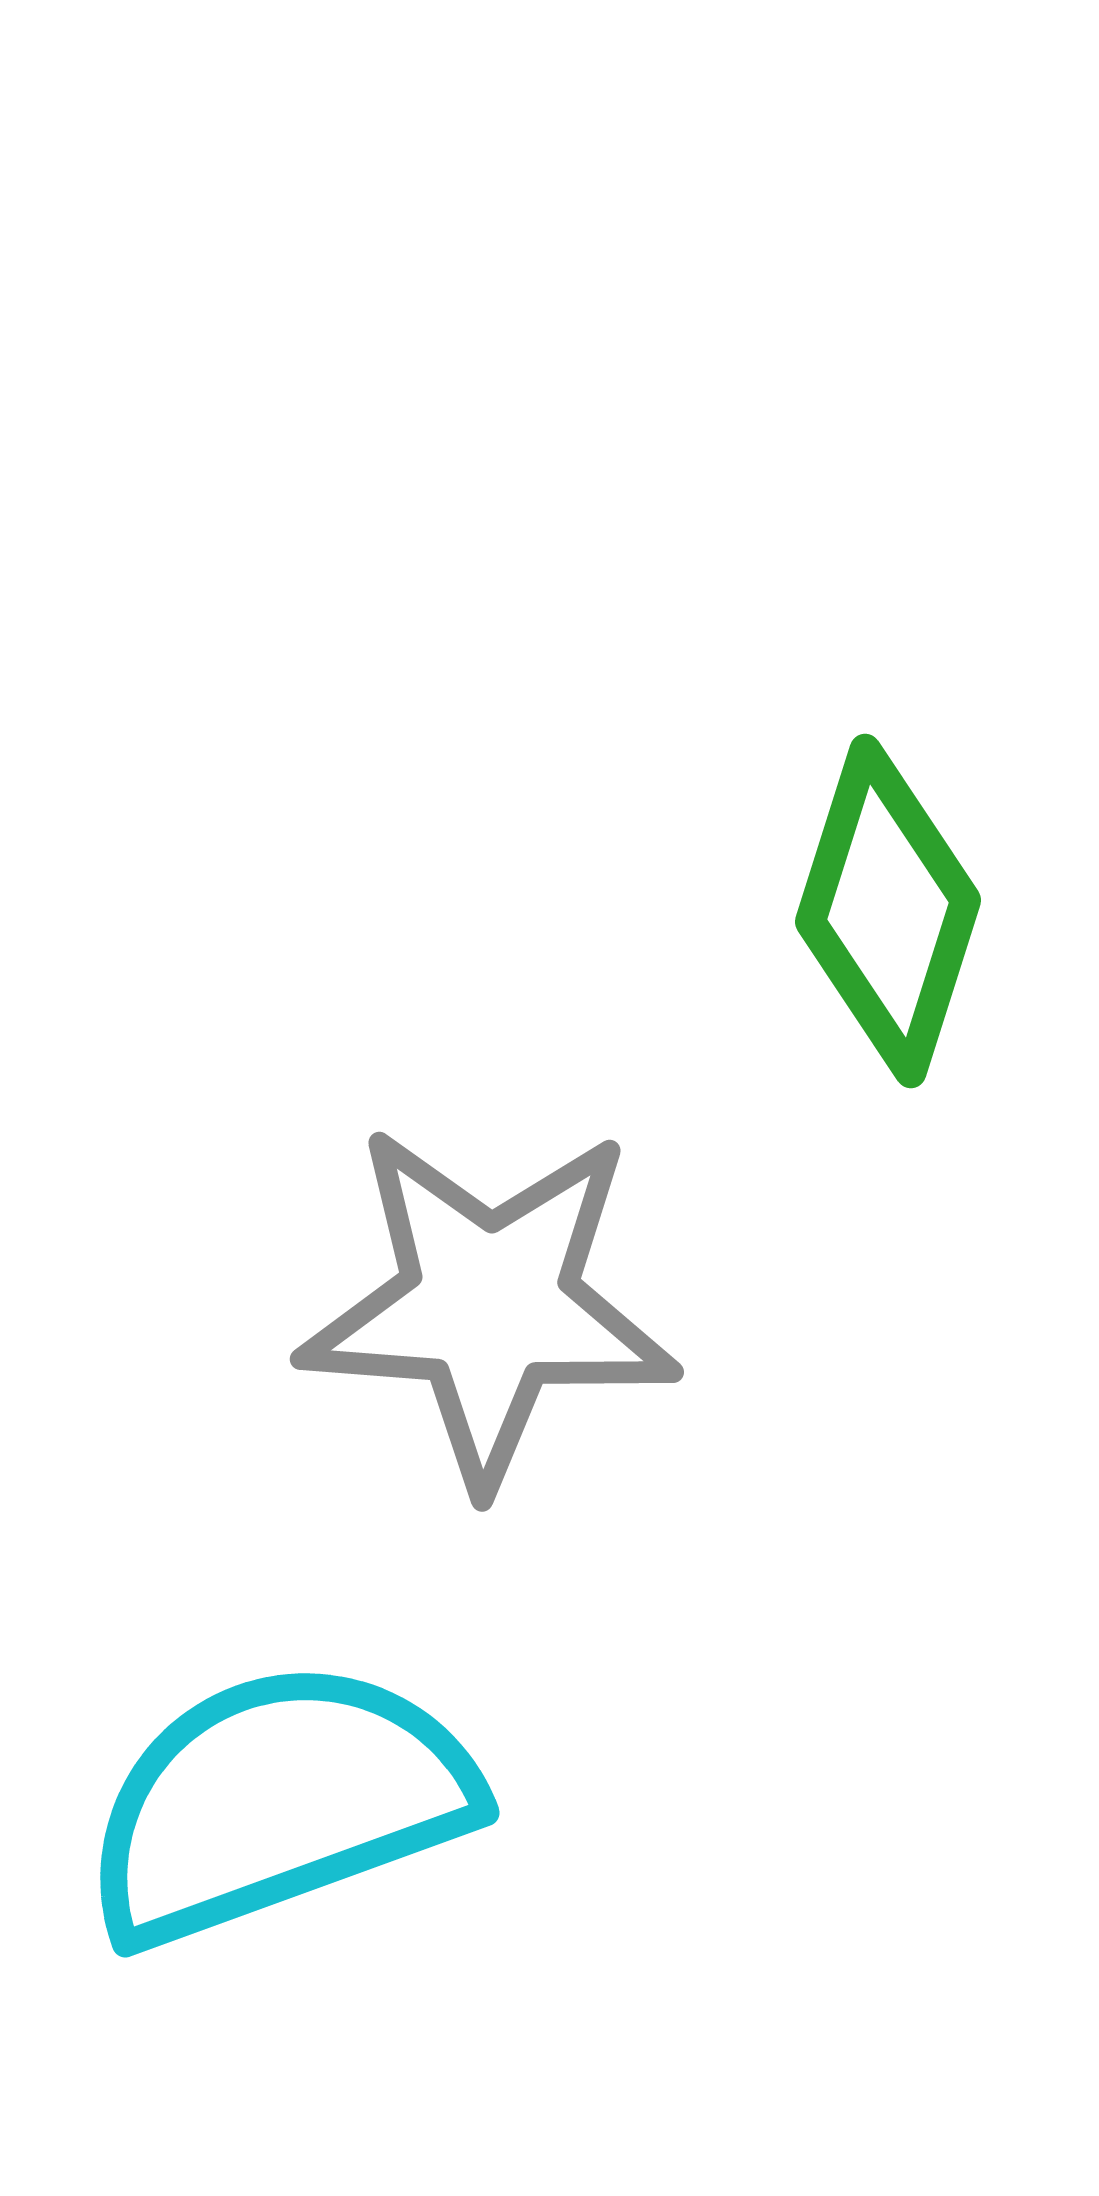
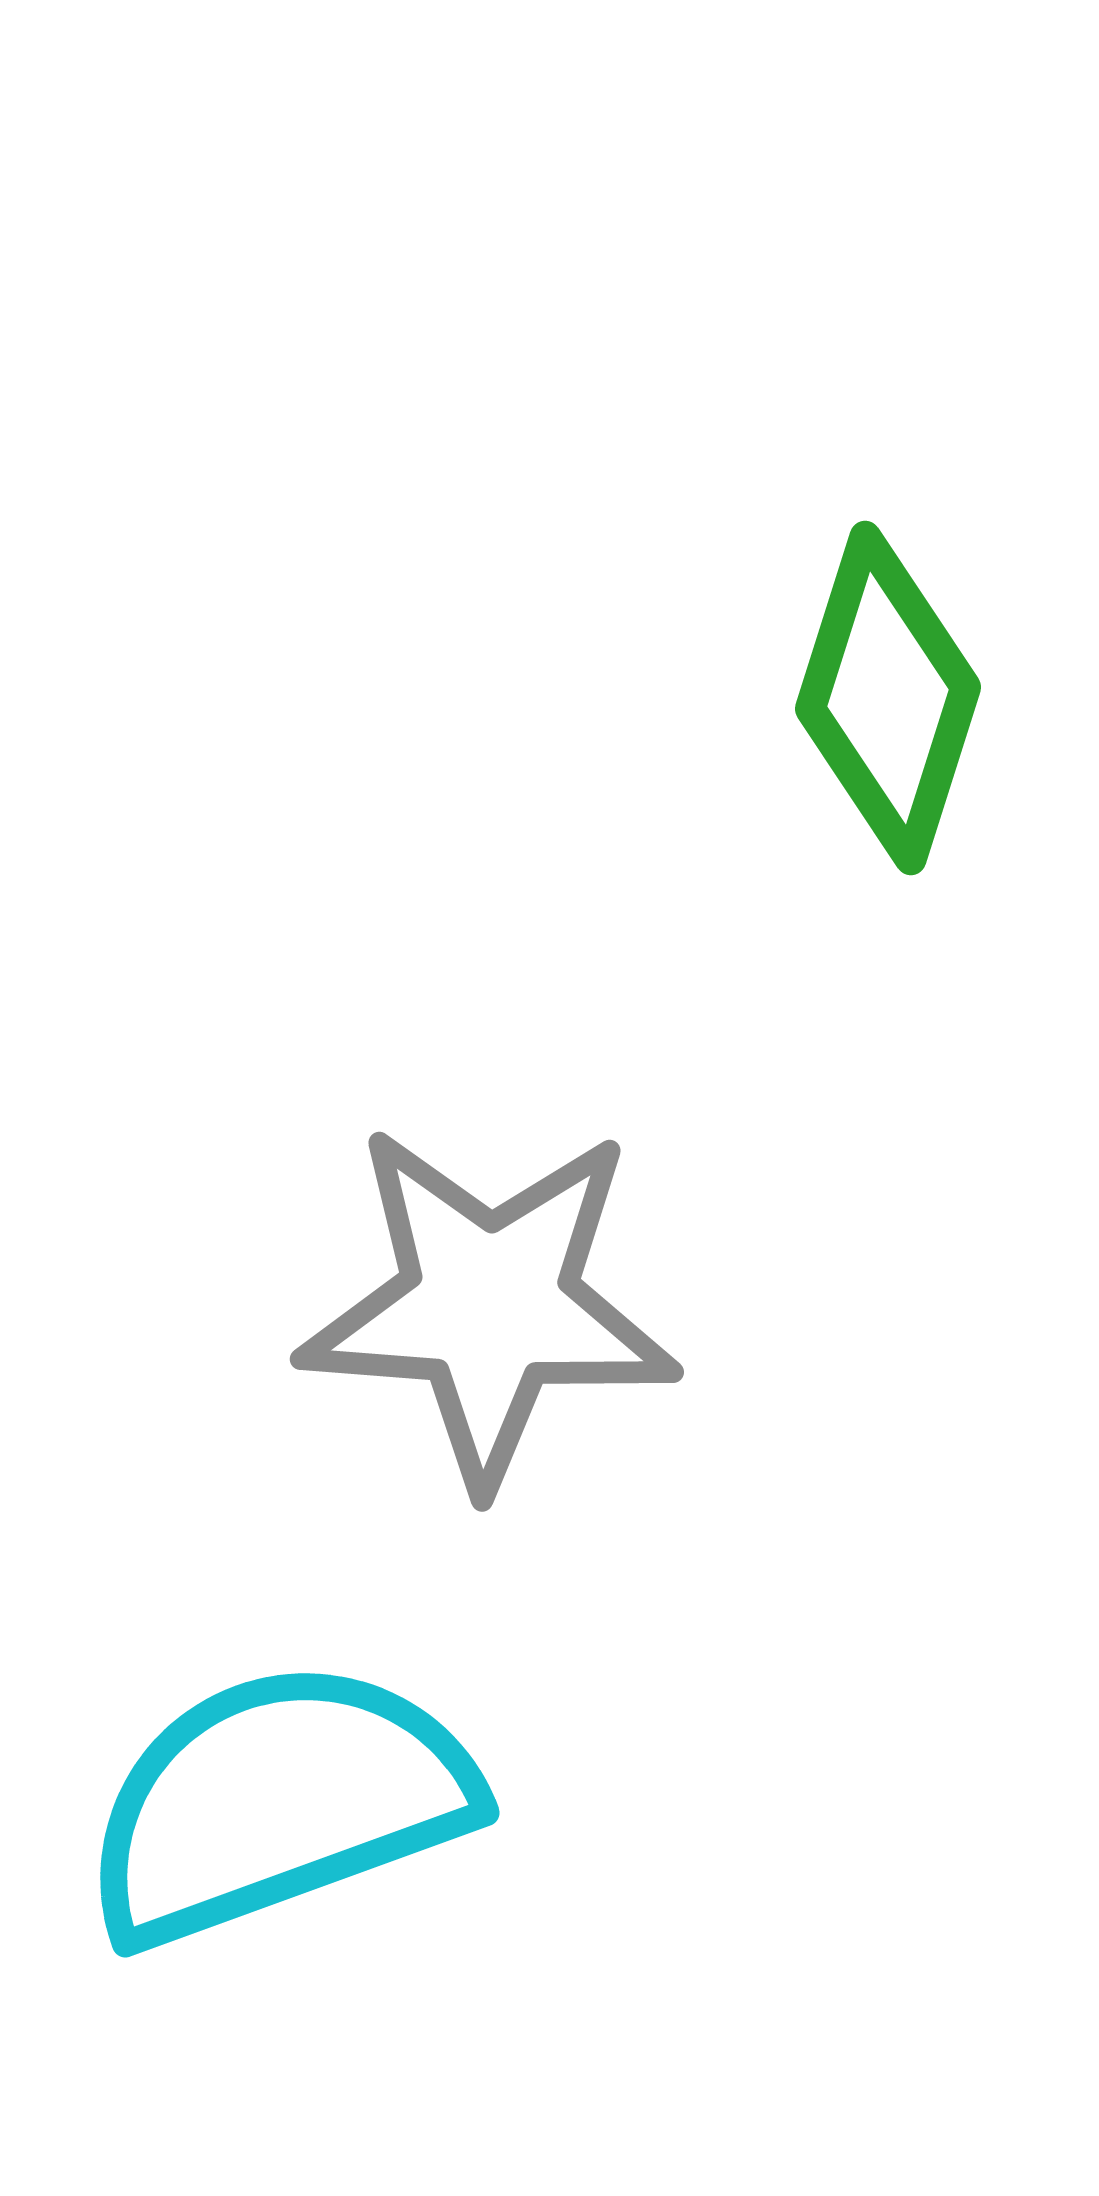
green diamond: moved 213 px up
